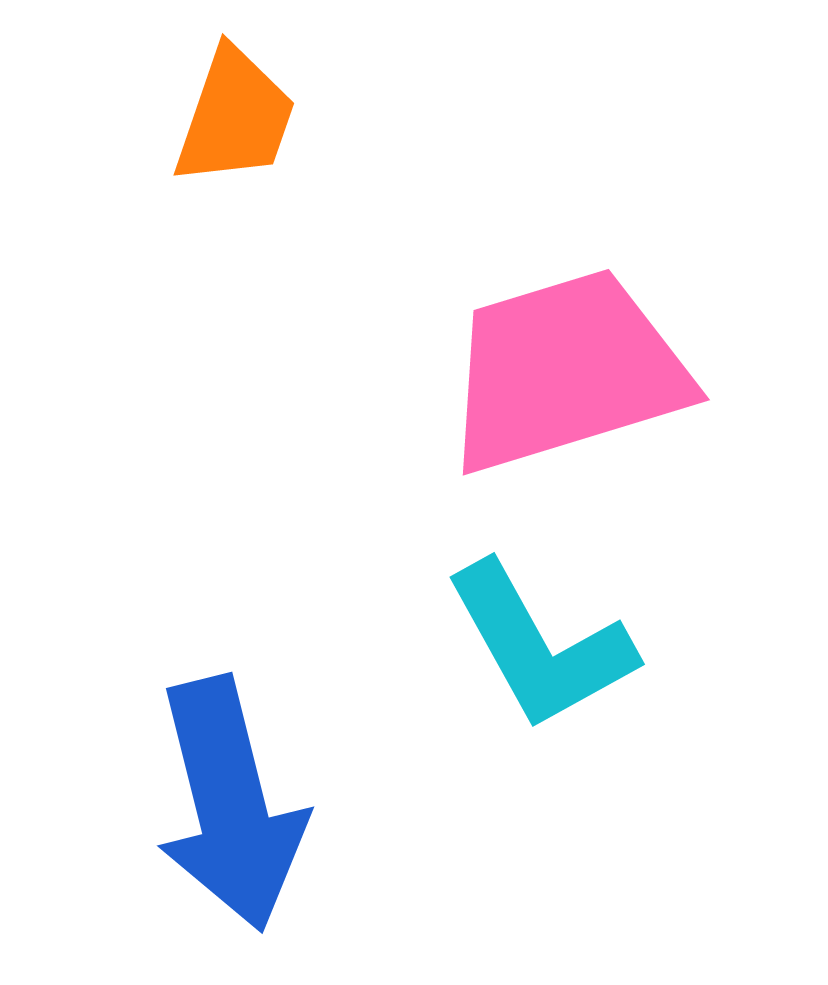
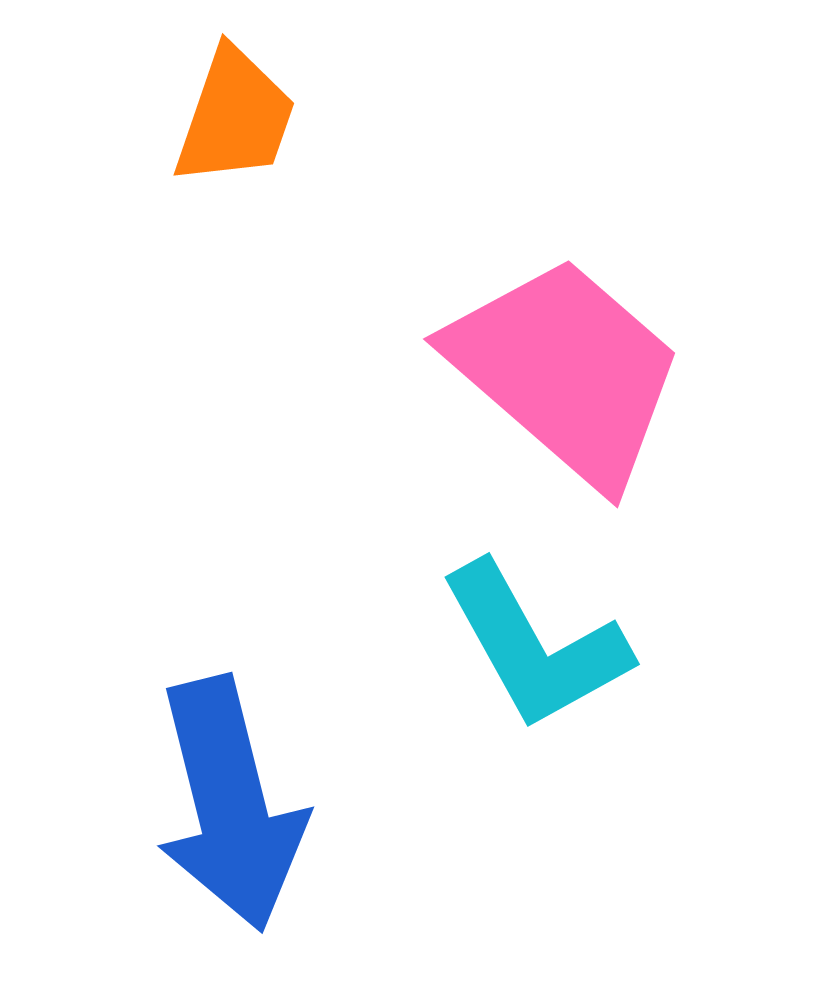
pink trapezoid: rotated 58 degrees clockwise
cyan L-shape: moved 5 px left
